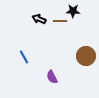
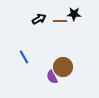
black star: moved 1 px right, 3 px down
black arrow: rotated 128 degrees clockwise
brown circle: moved 23 px left, 11 px down
